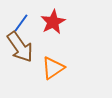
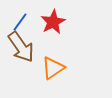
blue line: moved 1 px left, 1 px up
brown arrow: moved 1 px right
